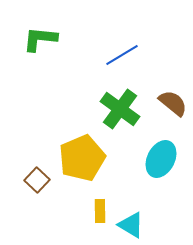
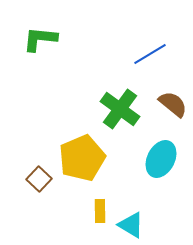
blue line: moved 28 px right, 1 px up
brown semicircle: moved 1 px down
brown square: moved 2 px right, 1 px up
